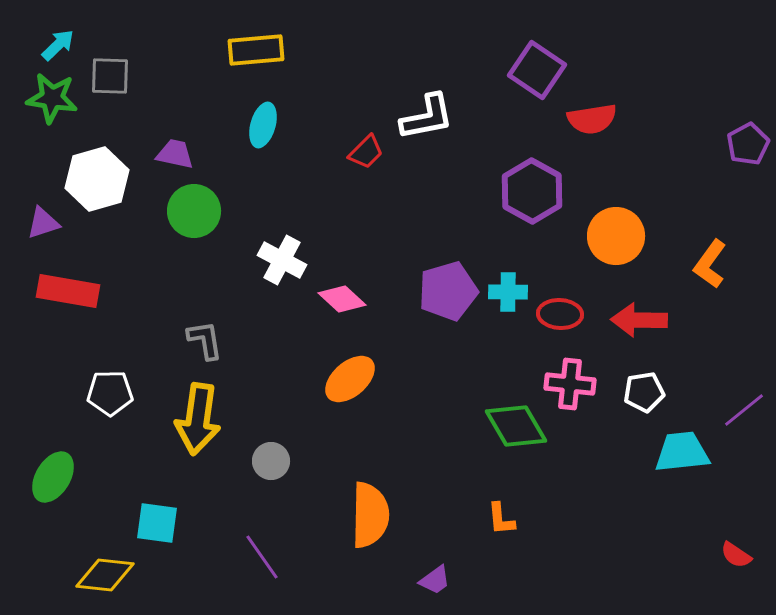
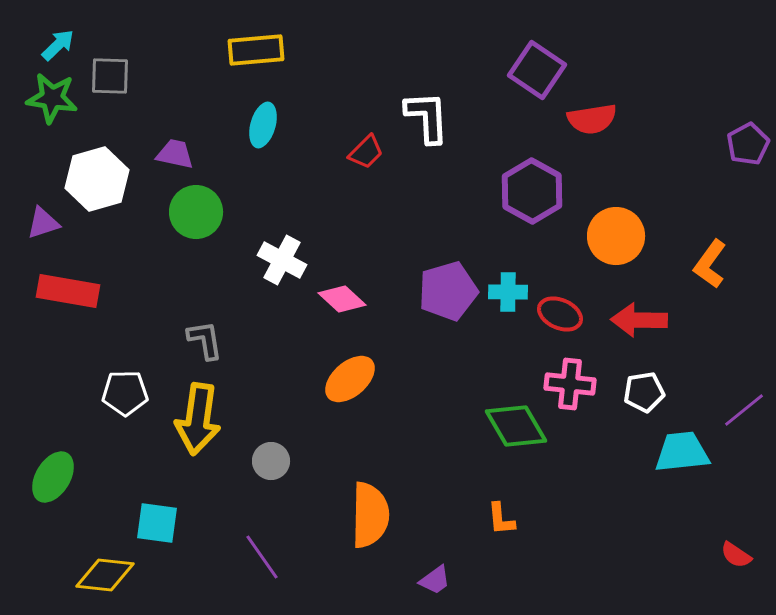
white L-shape at (427, 117): rotated 82 degrees counterclockwise
green circle at (194, 211): moved 2 px right, 1 px down
red ellipse at (560, 314): rotated 21 degrees clockwise
white pentagon at (110, 393): moved 15 px right
